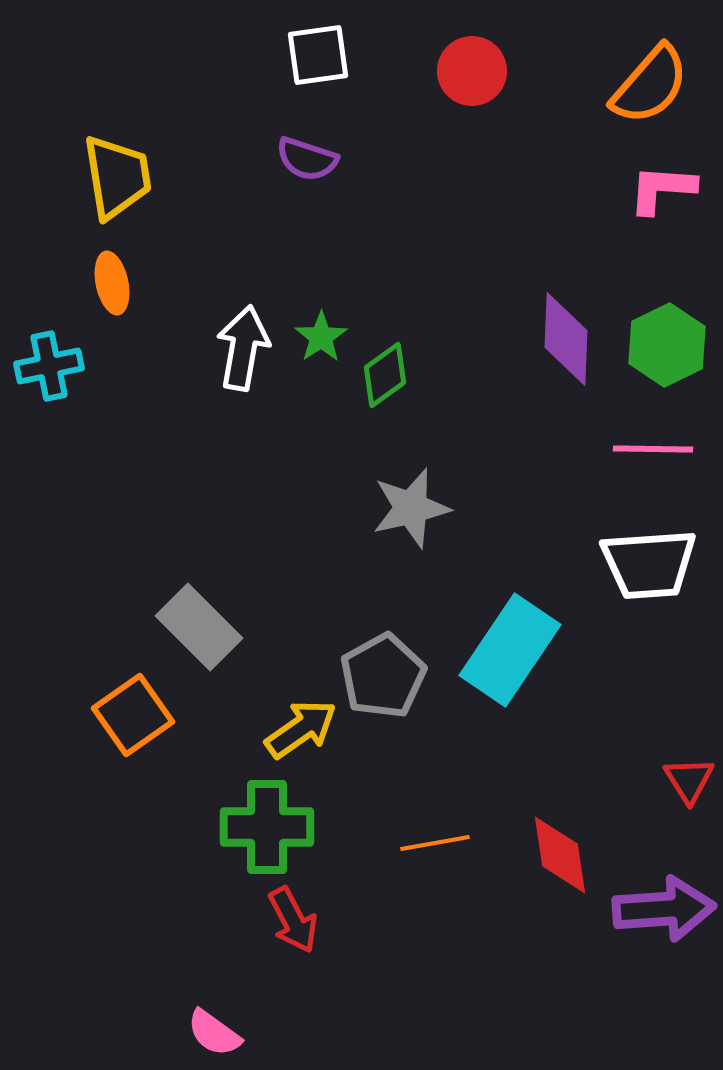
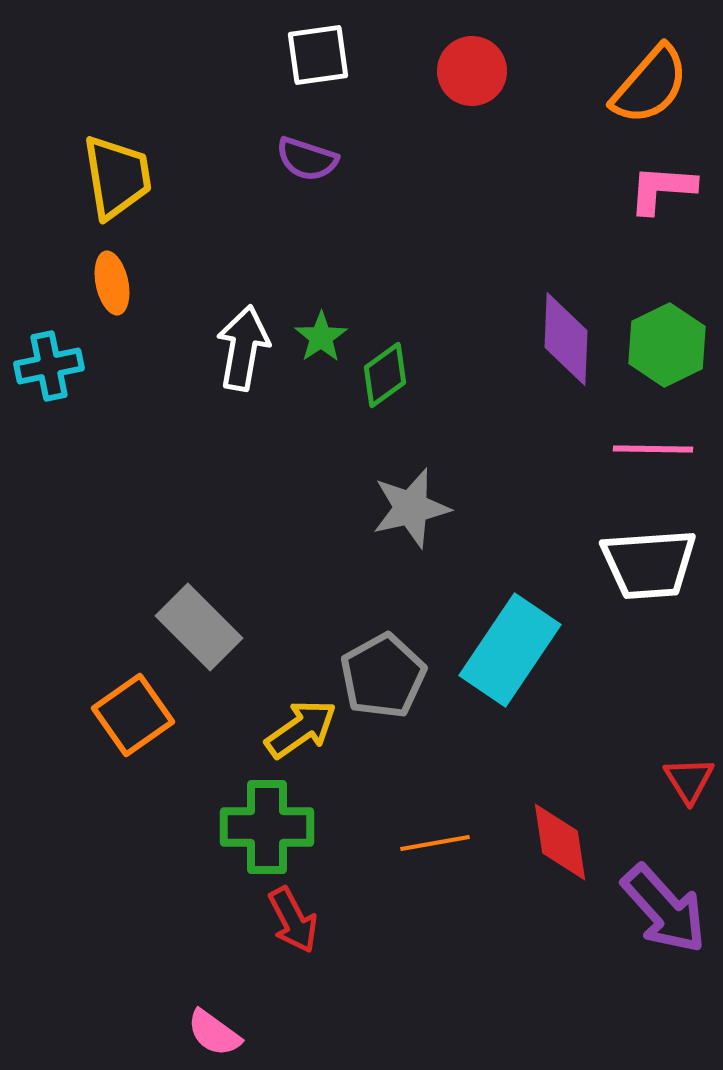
red diamond: moved 13 px up
purple arrow: rotated 52 degrees clockwise
